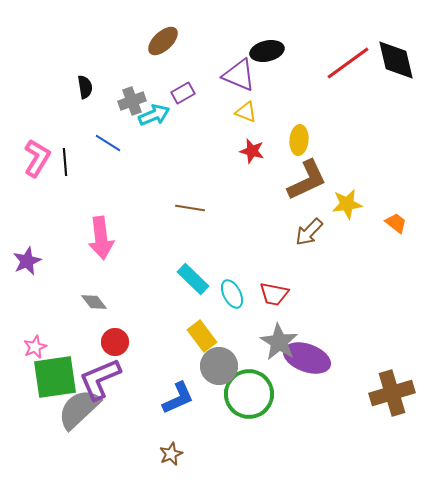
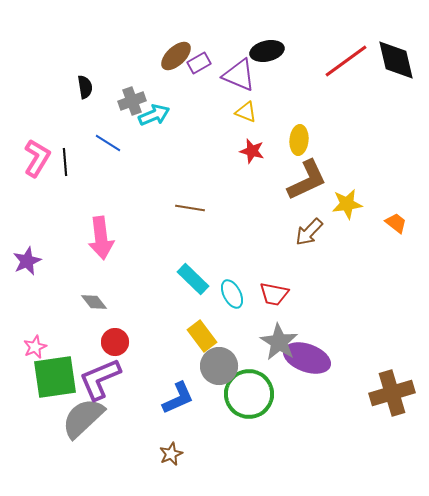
brown ellipse: moved 13 px right, 15 px down
red line: moved 2 px left, 2 px up
purple rectangle: moved 16 px right, 30 px up
gray semicircle: moved 4 px right, 9 px down
